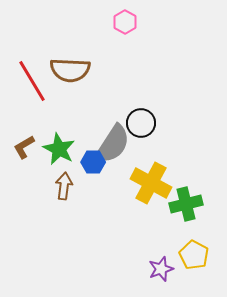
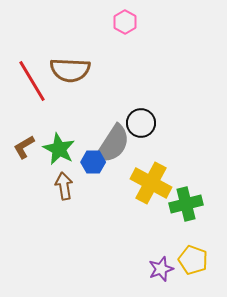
brown arrow: rotated 16 degrees counterclockwise
yellow pentagon: moved 1 px left, 5 px down; rotated 8 degrees counterclockwise
